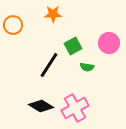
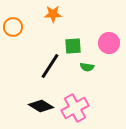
orange circle: moved 2 px down
green square: rotated 24 degrees clockwise
black line: moved 1 px right, 1 px down
